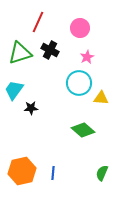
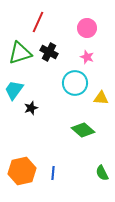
pink circle: moved 7 px right
black cross: moved 1 px left, 2 px down
pink star: rotated 24 degrees counterclockwise
cyan circle: moved 4 px left
black star: rotated 16 degrees counterclockwise
green semicircle: rotated 49 degrees counterclockwise
